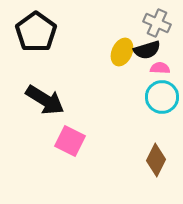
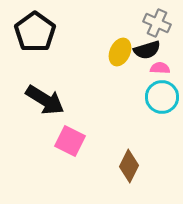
black pentagon: moved 1 px left
yellow ellipse: moved 2 px left
brown diamond: moved 27 px left, 6 px down
